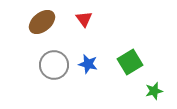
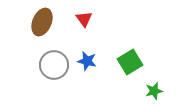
brown ellipse: rotated 28 degrees counterclockwise
blue star: moved 1 px left, 3 px up
